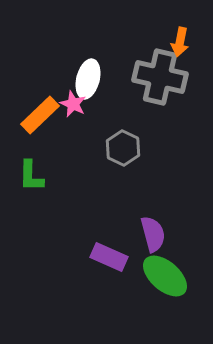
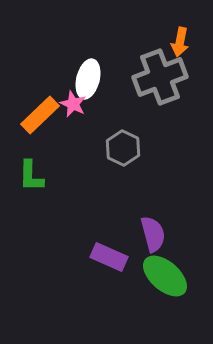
gray cross: rotated 34 degrees counterclockwise
